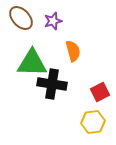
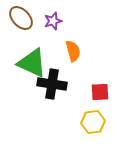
green triangle: rotated 24 degrees clockwise
red square: rotated 24 degrees clockwise
